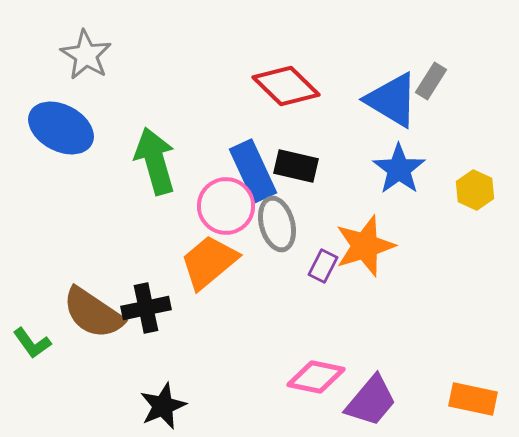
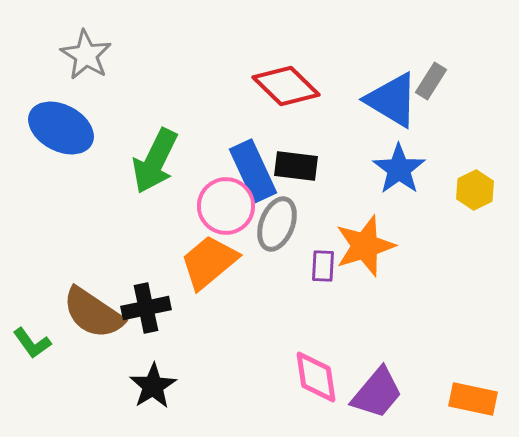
green arrow: rotated 138 degrees counterclockwise
black rectangle: rotated 6 degrees counterclockwise
yellow hexagon: rotated 9 degrees clockwise
gray ellipse: rotated 36 degrees clockwise
purple rectangle: rotated 24 degrees counterclockwise
pink diamond: rotated 70 degrees clockwise
purple trapezoid: moved 6 px right, 8 px up
black star: moved 10 px left, 20 px up; rotated 9 degrees counterclockwise
